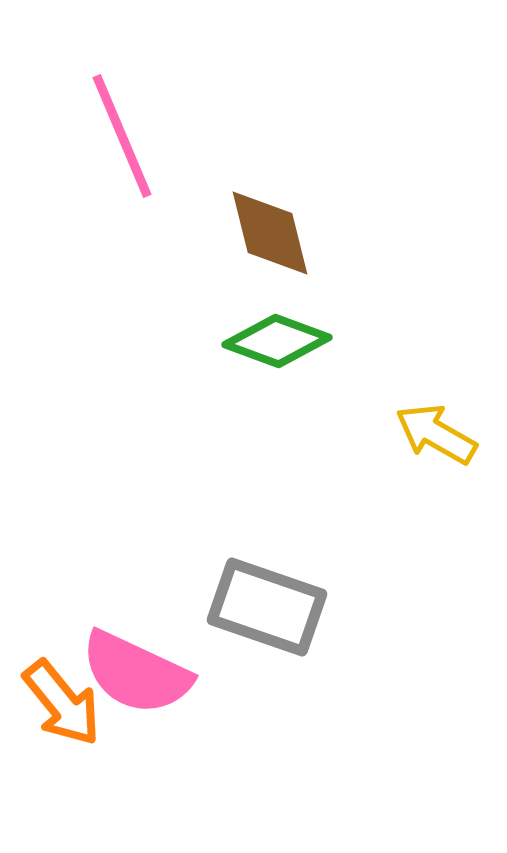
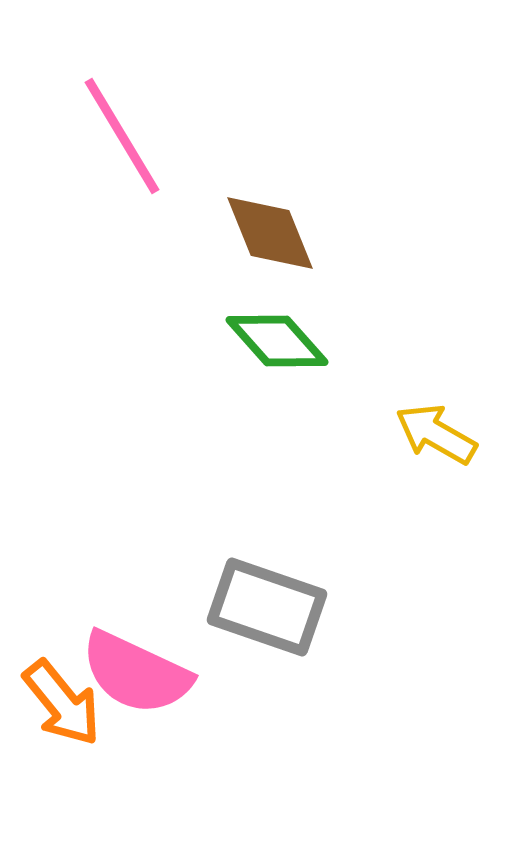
pink line: rotated 8 degrees counterclockwise
brown diamond: rotated 8 degrees counterclockwise
green diamond: rotated 28 degrees clockwise
